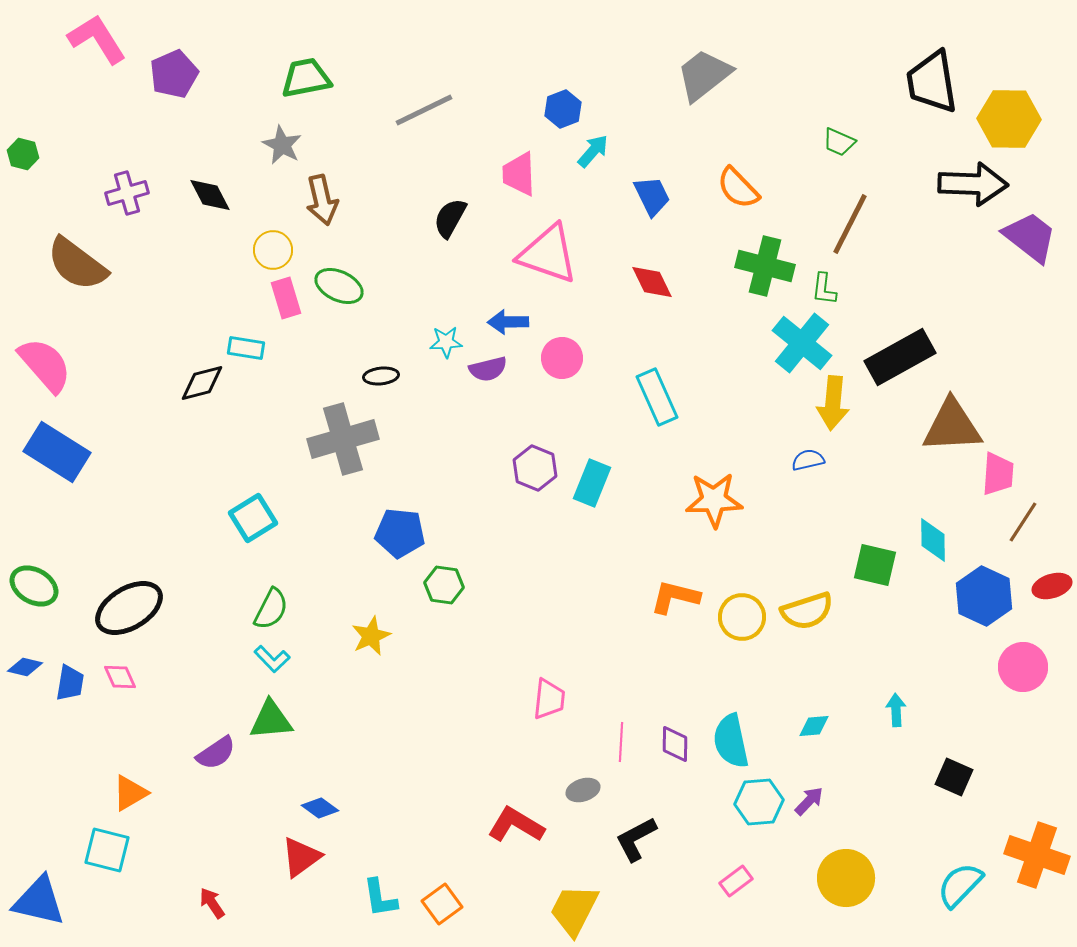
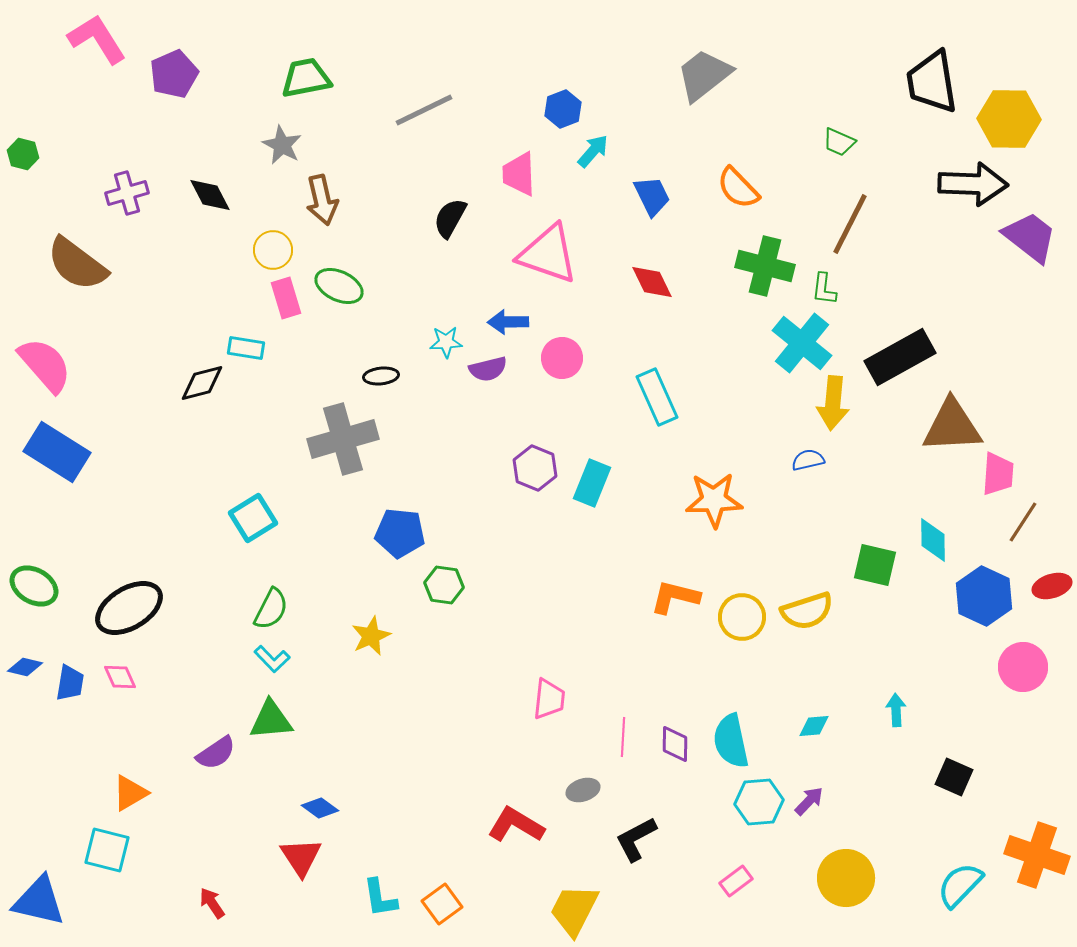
pink line at (621, 742): moved 2 px right, 5 px up
red triangle at (301, 857): rotated 27 degrees counterclockwise
